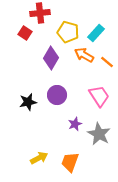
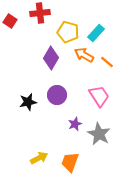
red square: moved 15 px left, 12 px up
